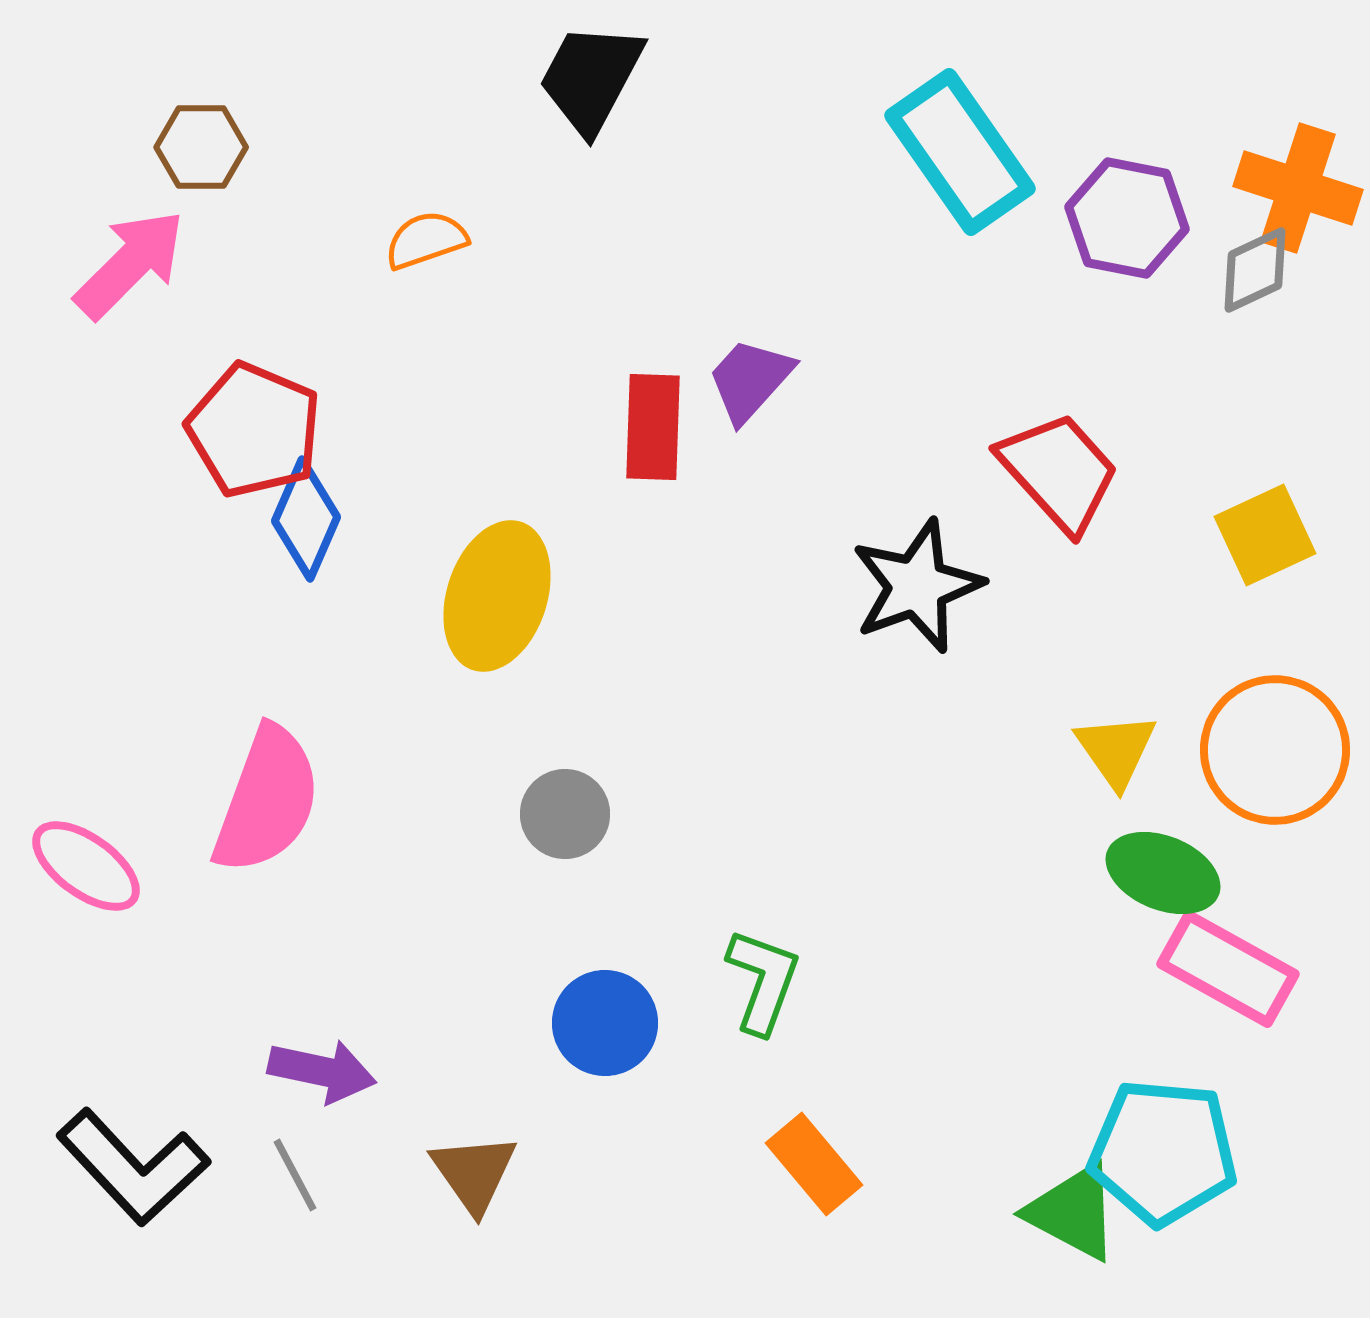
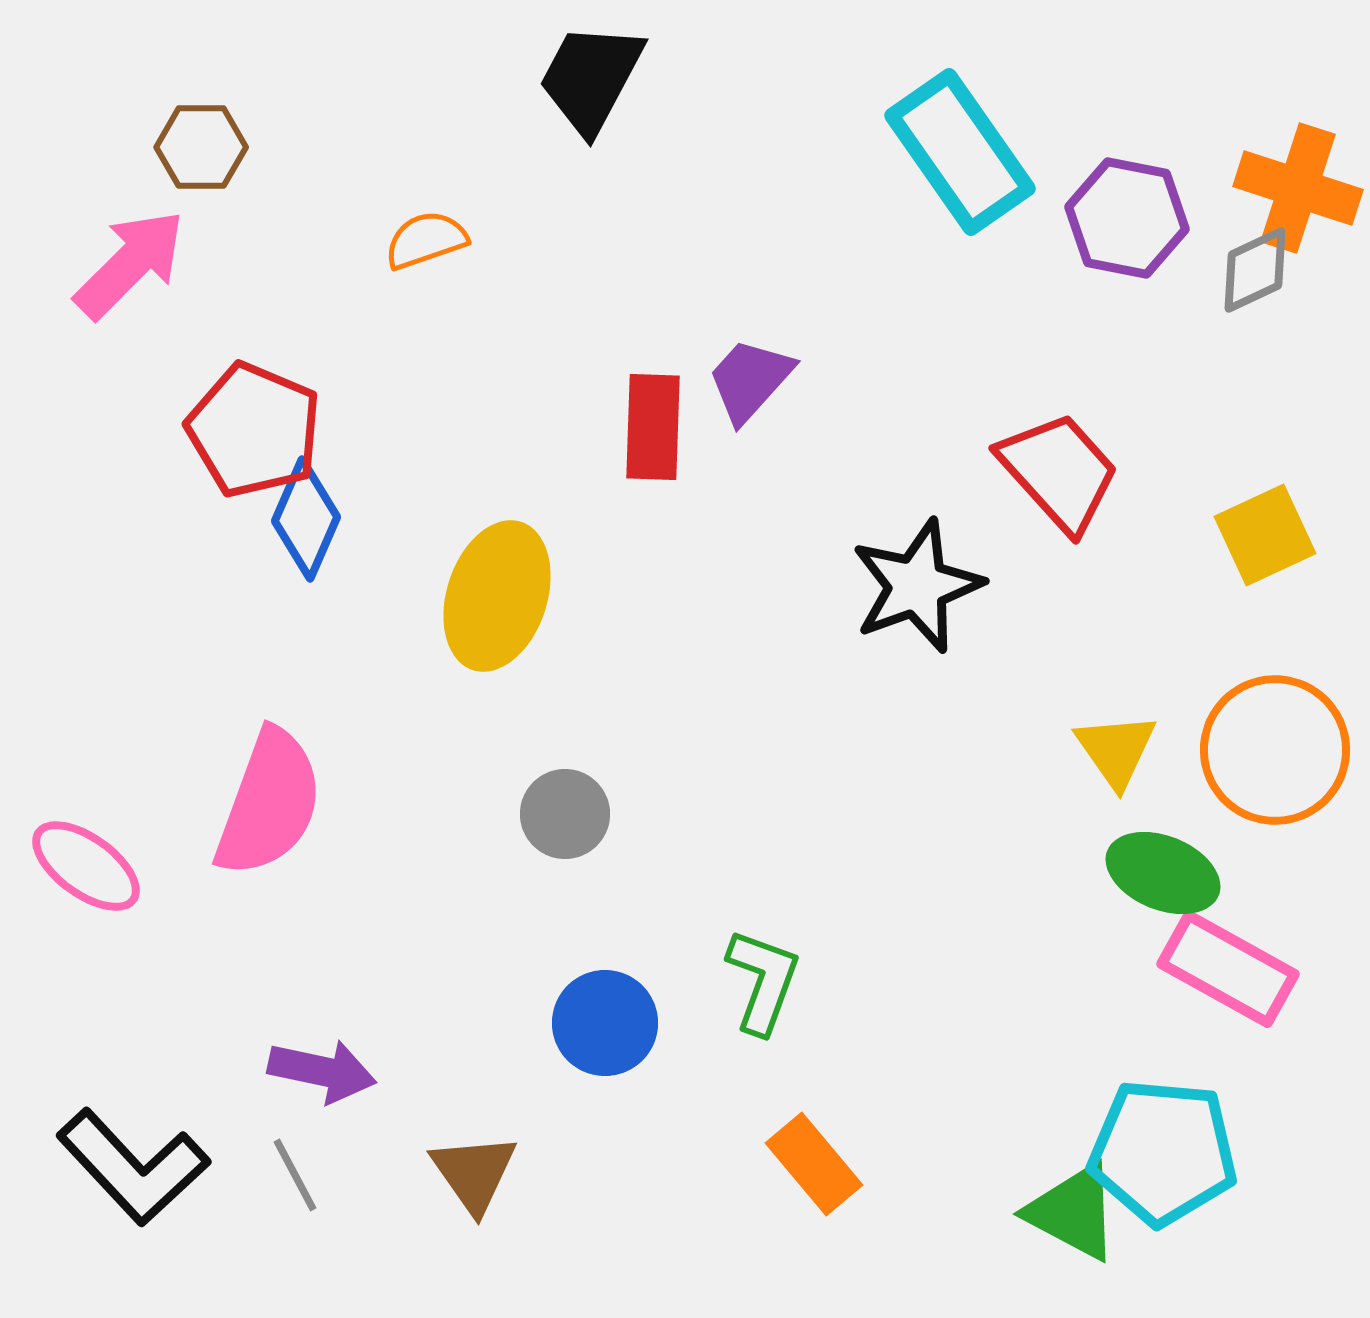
pink semicircle: moved 2 px right, 3 px down
